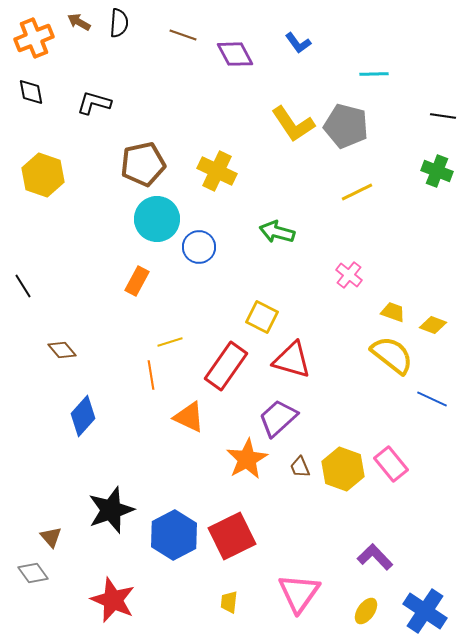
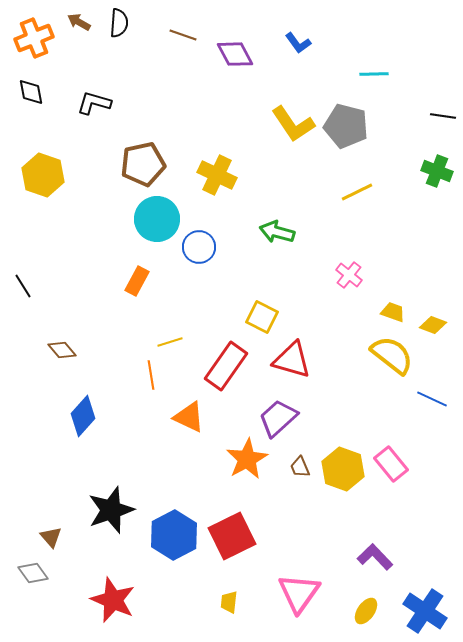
yellow cross at (217, 171): moved 4 px down
